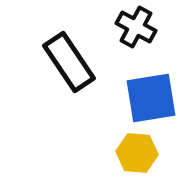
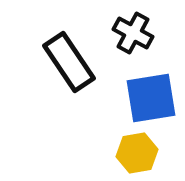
black cross: moved 3 px left, 6 px down
yellow hexagon: rotated 15 degrees counterclockwise
